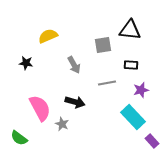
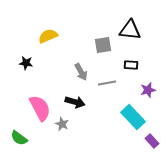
gray arrow: moved 7 px right, 7 px down
purple star: moved 7 px right
